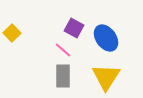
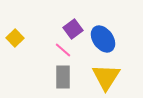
purple square: moved 1 px left, 1 px down; rotated 24 degrees clockwise
yellow square: moved 3 px right, 5 px down
blue ellipse: moved 3 px left, 1 px down
gray rectangle: moved 1 px down
